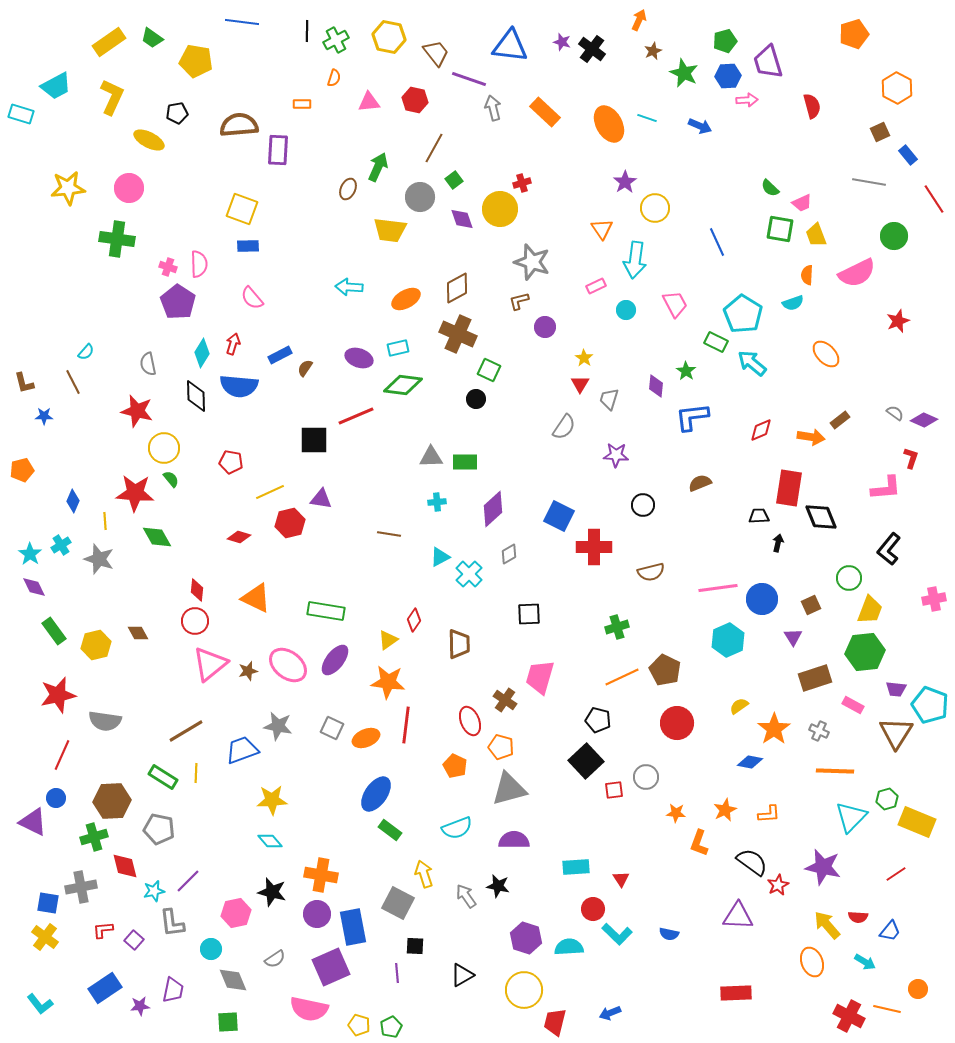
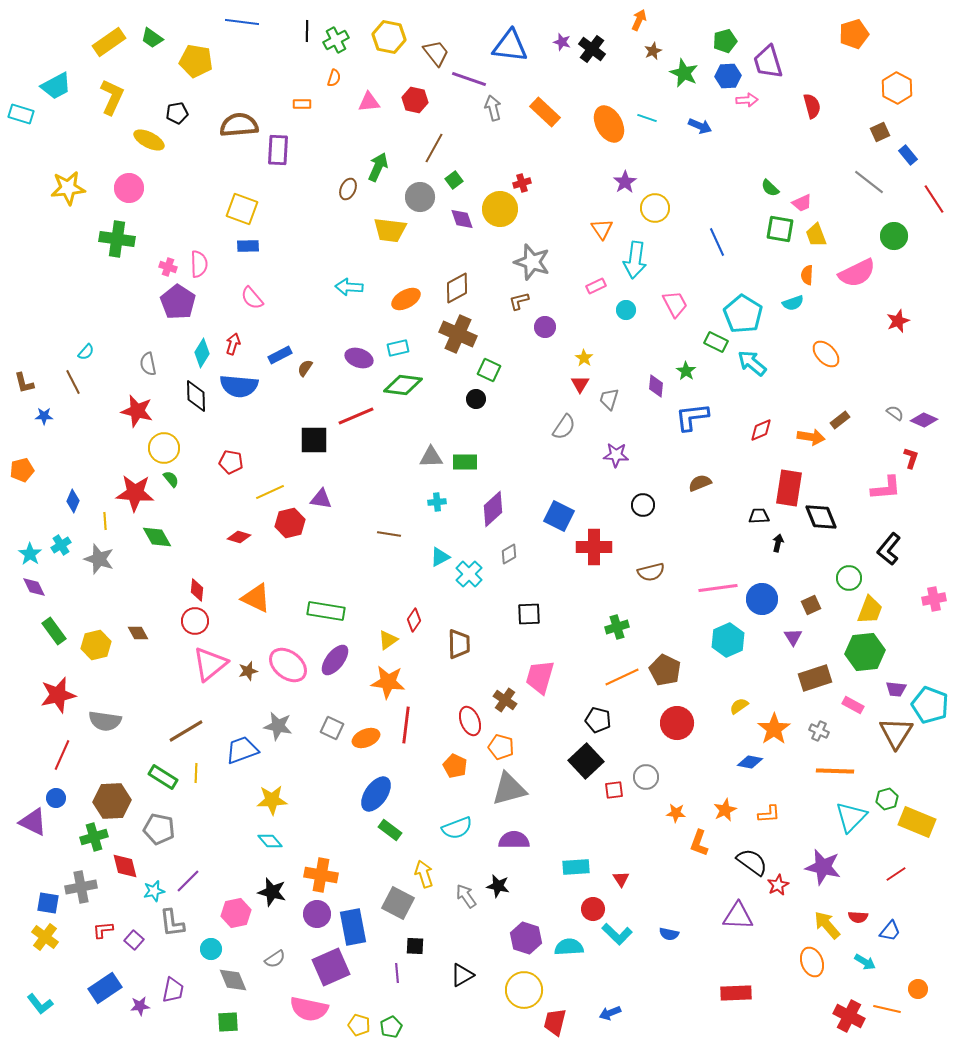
gray line at (869, 182): rotated 28 degrees clockwise
